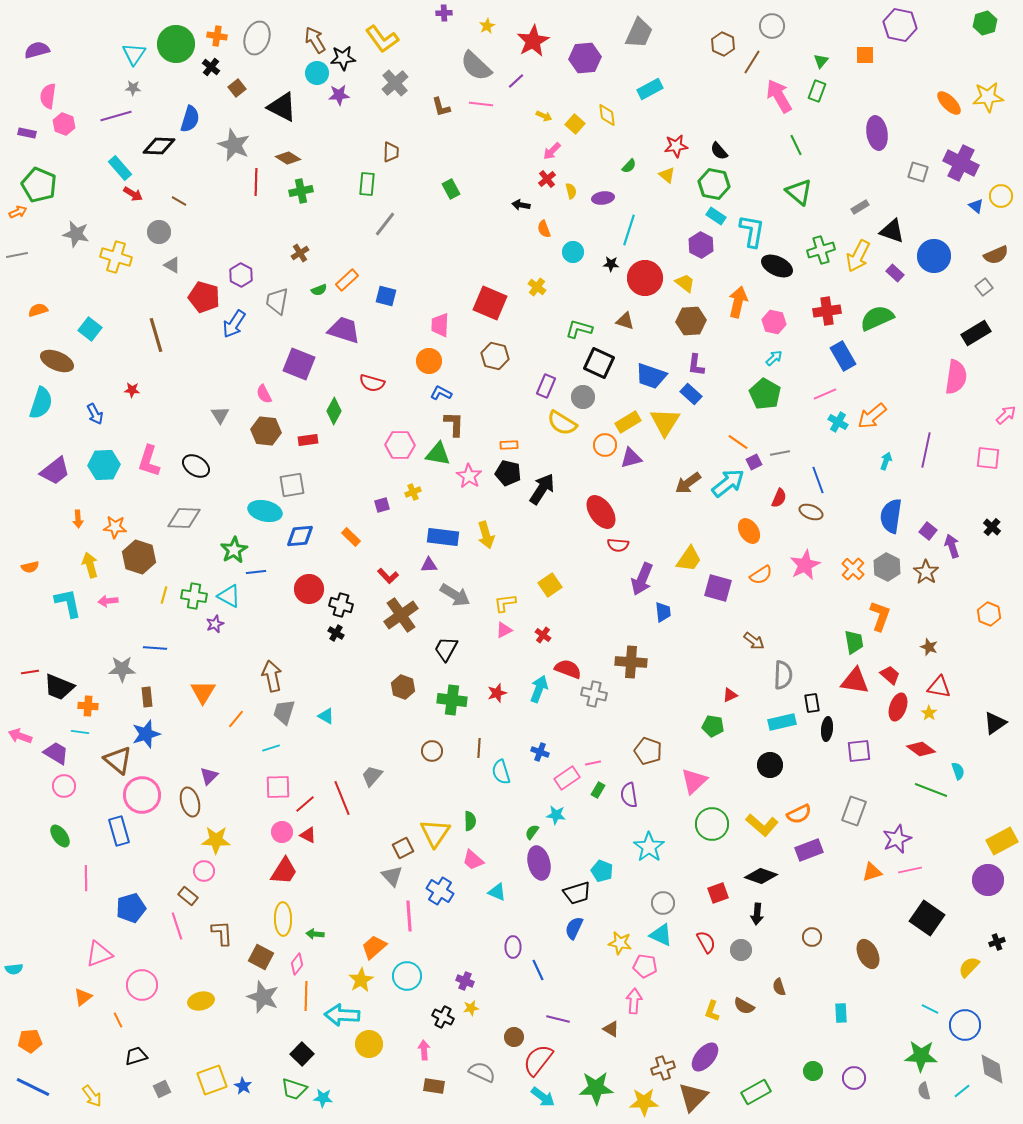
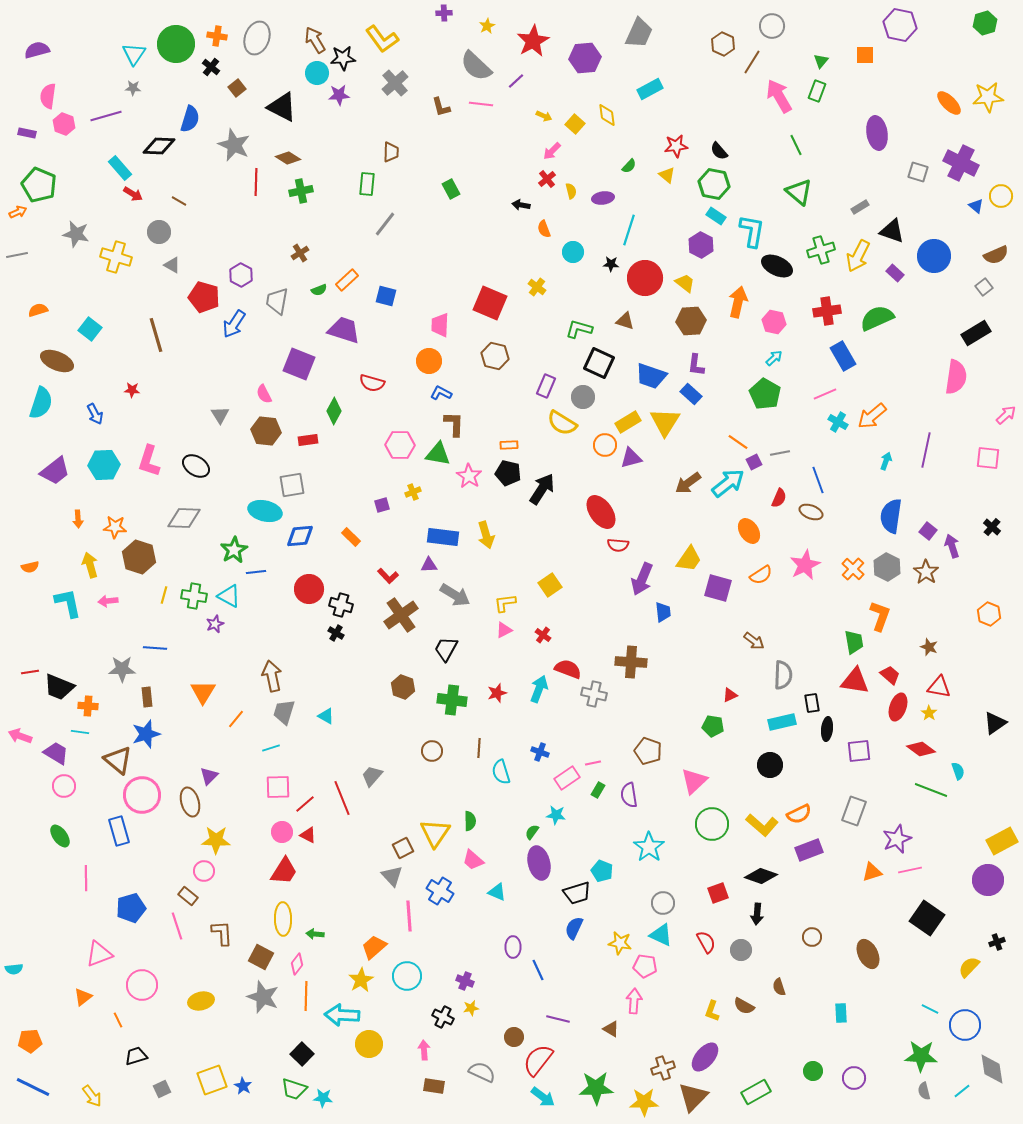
purple line at (116, 116): moved 10 px left
